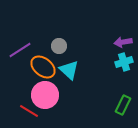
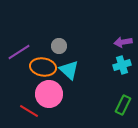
purple line: moved 1 px left, 2 px down
cyan cross: moved 2 px left, 3 px down
orange ellipse: rotated 30 degrees counterclockwise
pink circle: moved 4 px right, 1 px up
